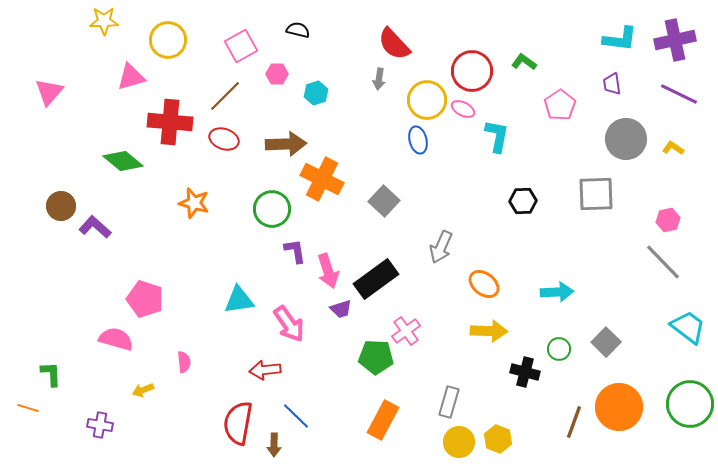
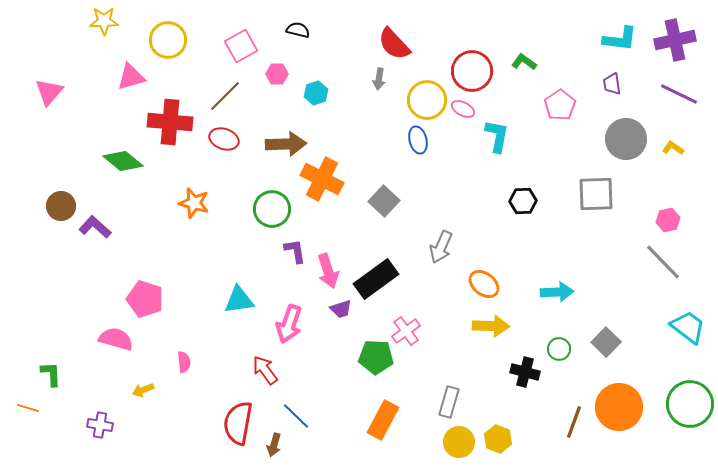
pink arrow at (289, 324): rotated 54 degrees clockwise
yellow arrow at (489, 331): moved 2 px right, 5 px up
red arrow at (265, 370): rotated 60 degrees clockwise
brown arrow at (274, 445): rotated 15 degrees clockwise
